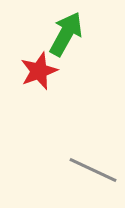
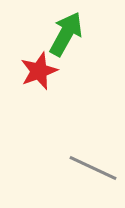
gray line: moved 2 px up
